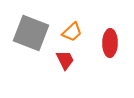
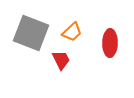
red trapezoid: moved 4 px left
